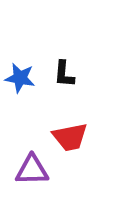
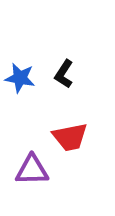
black L-shape: rotated 28 degrees clockwise
